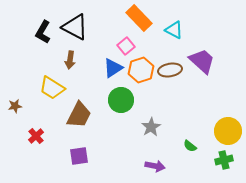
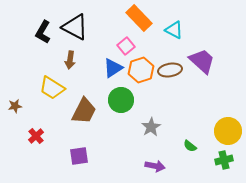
brown trapezoid: moved 5 px right, 4 px up
